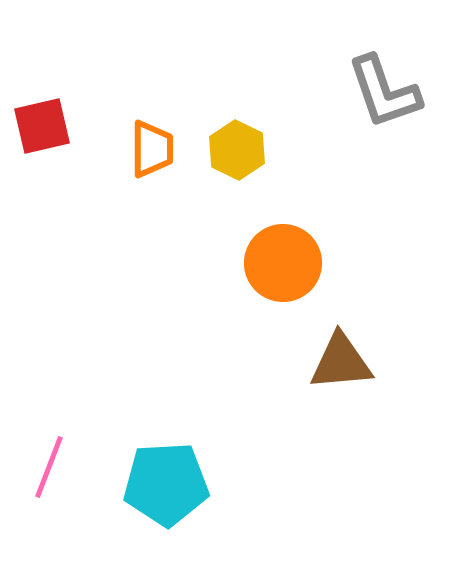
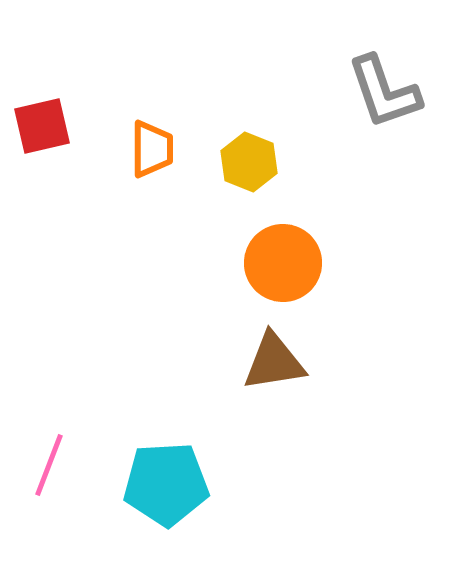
yellow hexagon: moved 12 px right, 12 px down; rotated 4 degrees counterclockwise
brown triangle: moved 67 px left; rotated 4 degrees counterclockwise
pink line: moved 2 px up
